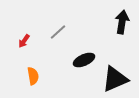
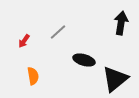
black arrow: moved 1 px left, 1 px down
black ellipse: rotated 40 degrees clockwise
black triangle: rotated 16 degrees counterclockwise
